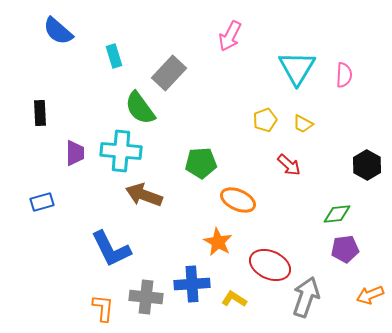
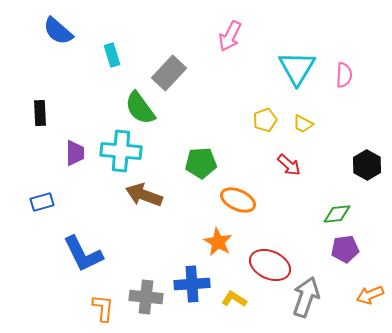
cyan rectangle: moved 2 px left, 1 px up
blue L-shape: moved 28 px left, 5 px down
